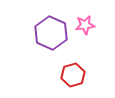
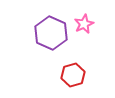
pink star: moved 1 px left, 1 px up; rotated 18 degrees counterclockwise
